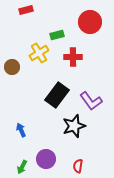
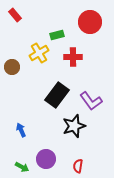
red rectangle: moved 11 px left, 5 px down; rotated 64 degrees clockwise
green arrow: rotated 88 degrees counterclockwise
